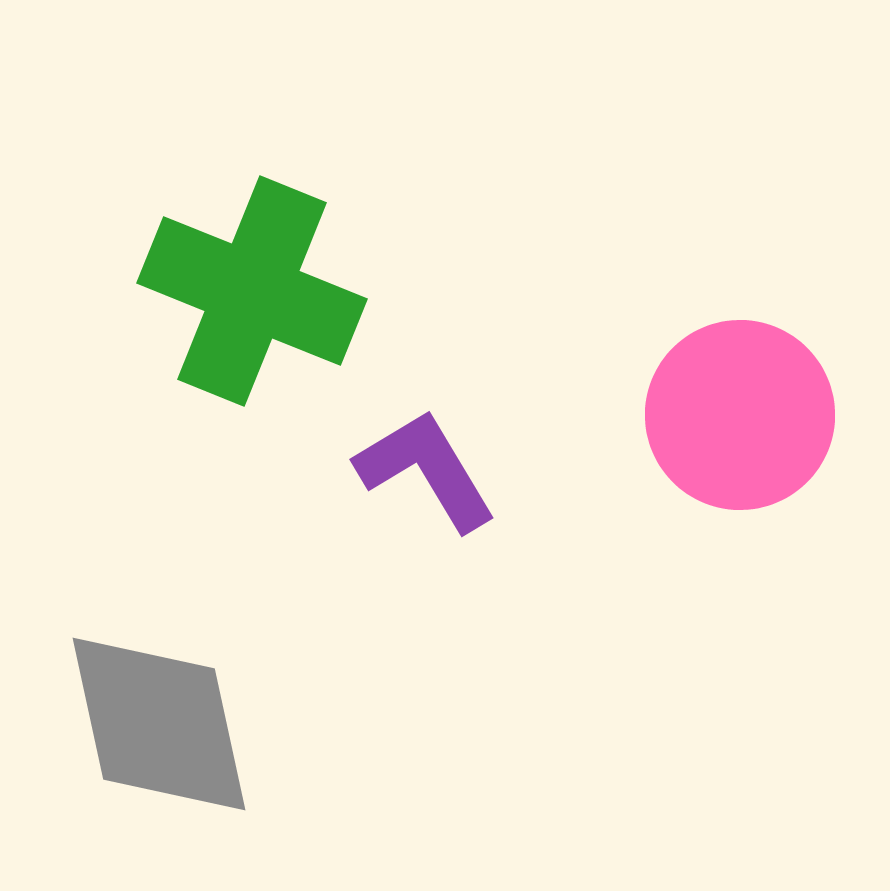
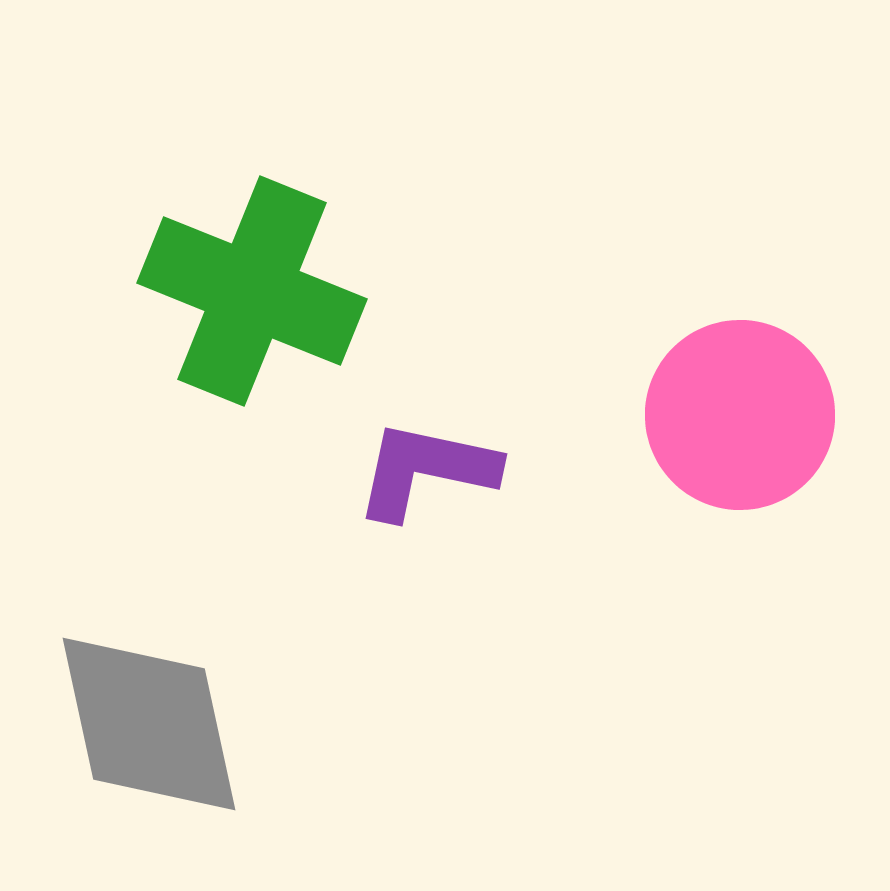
purple L-shape: rotated 47 degrees counterclockwise
gray diamond: moved 10 px left
